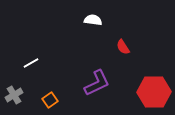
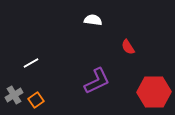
red semicircle: moved 5 px right
purple L-shape: moved 2 px up
orange square: moved 14 px left
